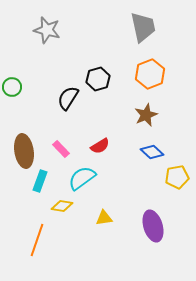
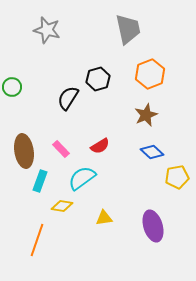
gray trapezoid: moved 15 px left, 2 px down
